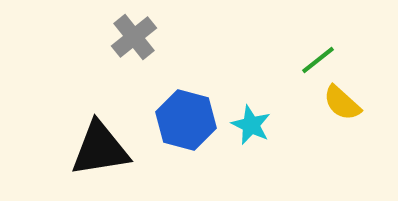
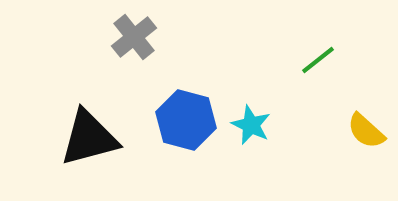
yellow semicircle: moved 24 px right, 28 px down
black triangle: moved 11 px left, 11 px up; rotated 6 degrees counterclockwise
